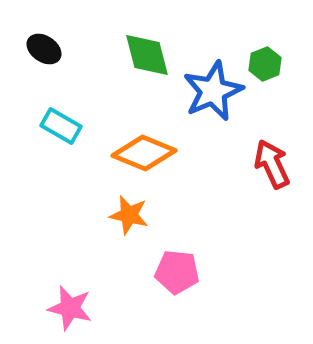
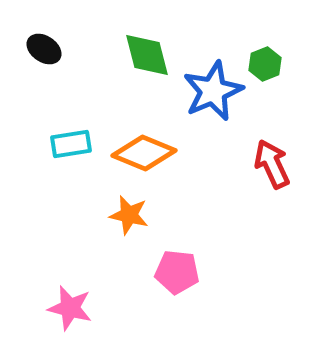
cyan rectangle: moved 10 px right, 18 px down; rotated 39 degrees counterclockwise
